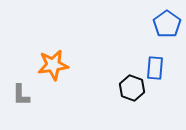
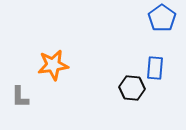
blue pentagon: moved 5 px left, 6 px up
black hexagon: rotated 15 degrees counterclockwise
gray L-shape: moved 1 px left, 2 px down
